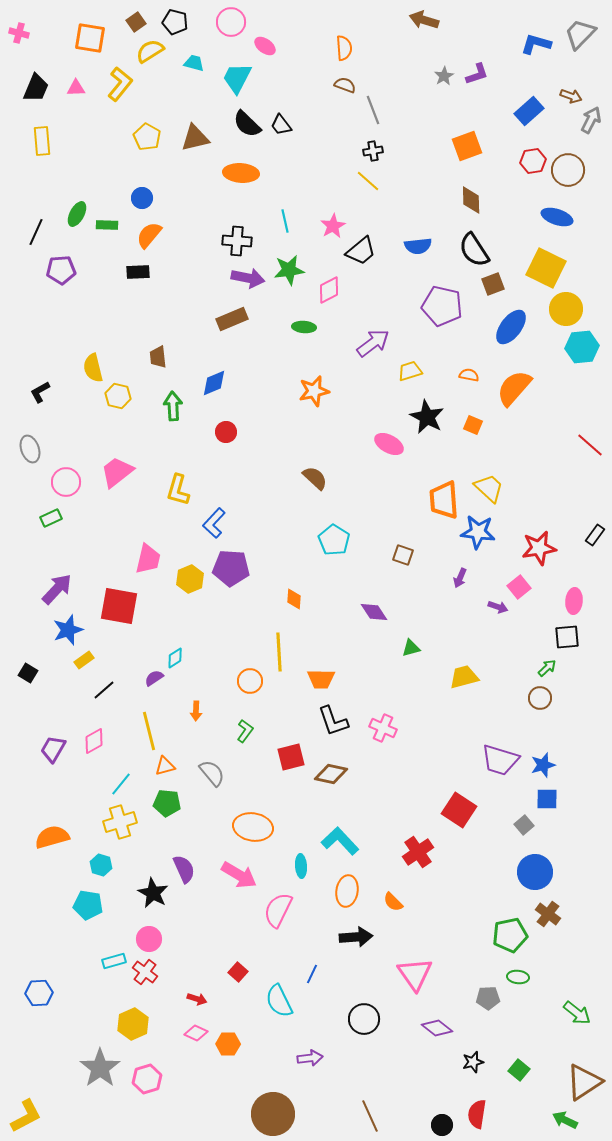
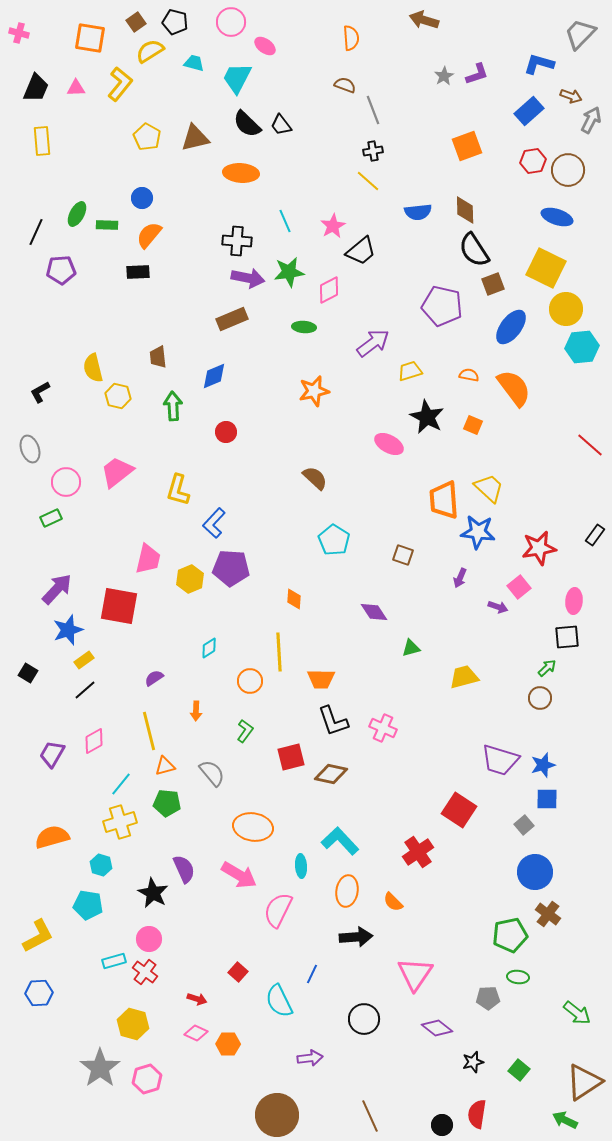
blue L-shape at (536, 44): moved 3 px right, 20 px down
orange semicircle at (344, 48): moved 7 px right, 10 px up
brown diamond at (471, 200): moved 6 px left, 10 px down
cyan line at (285, 221): rotated 10 degrees counterclockwise
blue semicircle at (418, 246): moved 34 px up
green star at (289, 270): moved 2 px down
blue diamond at (214, 383): moved 7 px up
orange semicircle at (514, 388): rotated 102 degrees clockwise
cyan diamond at (175, 658): moved 34 px right, 10 px up
black line at (104, 690): moved 19 px left
purple trapezoid at (53, 749): moved 1 px left, 5 px down
pink triangle at (415, 974): rotated 9 degrees clockwise
yellow hexagon at (133, 1024): rotated 20 degrees counterclockwise
brown circle at (273, 1114): moved 4 px right, 1 px down
yellow L-shape at (26, 1116): moved 12 px right, 180 px up
